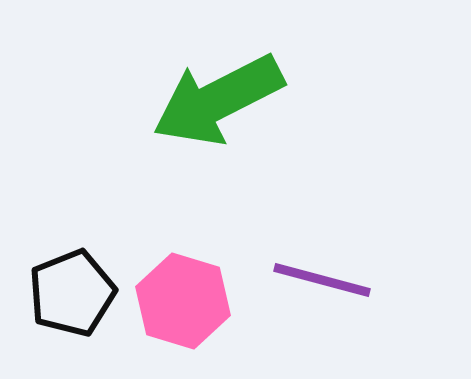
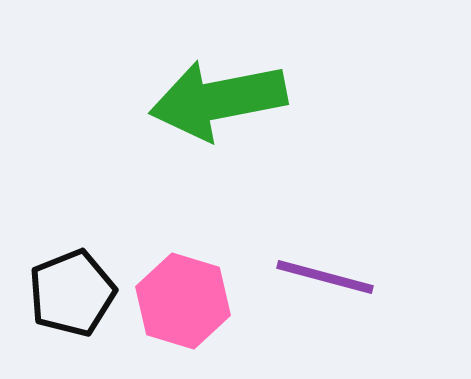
green arrow: rotated 16 degrees clockwise
purple line: moved 3 px right, 3 px up
